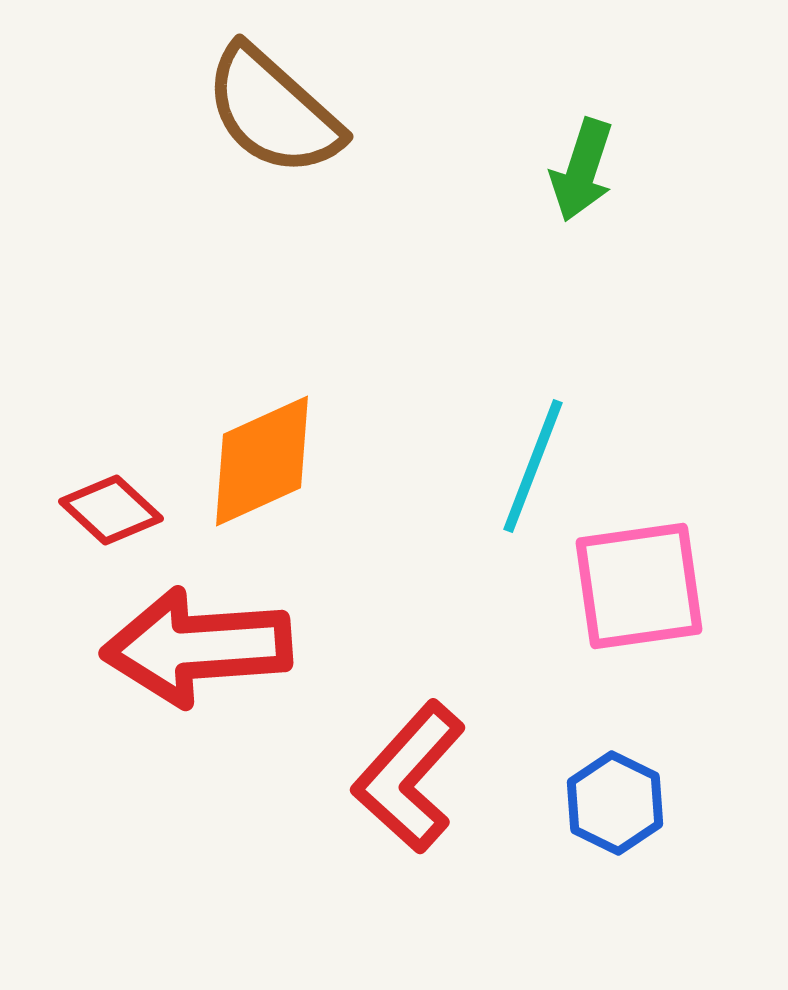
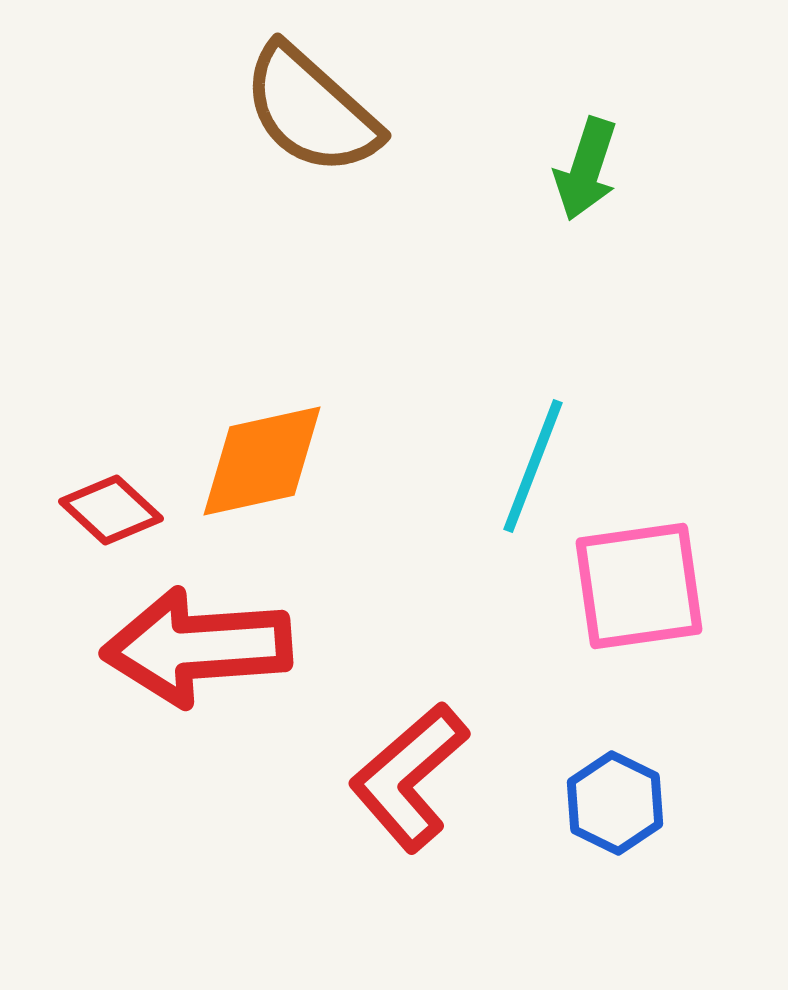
brown semicircle: moved 38 px right, 1 px up
green arrow: moved 4 px right, 1 px up
orange diamond: rotated 12 degrees clockwise
red L-shape: rotated 7 degrees clockwise
